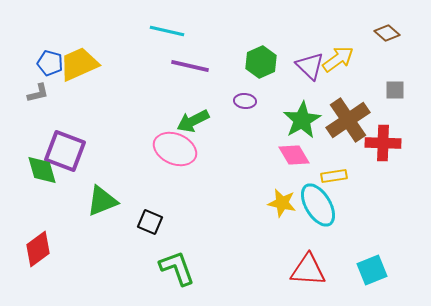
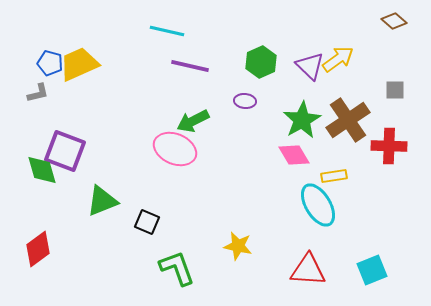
brown diamond: moved 7 px right, 12 px up
red cross: moved 6 px right, 3 px down
yellow star: moved 44 px left, 43 px down
black square: moved 3 px left
